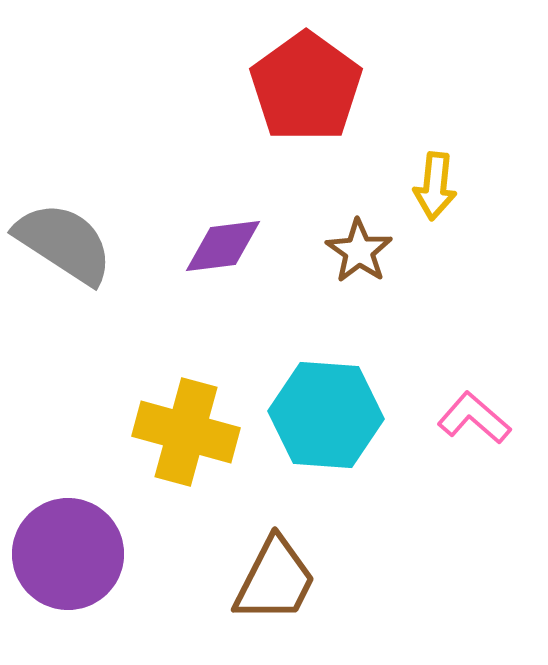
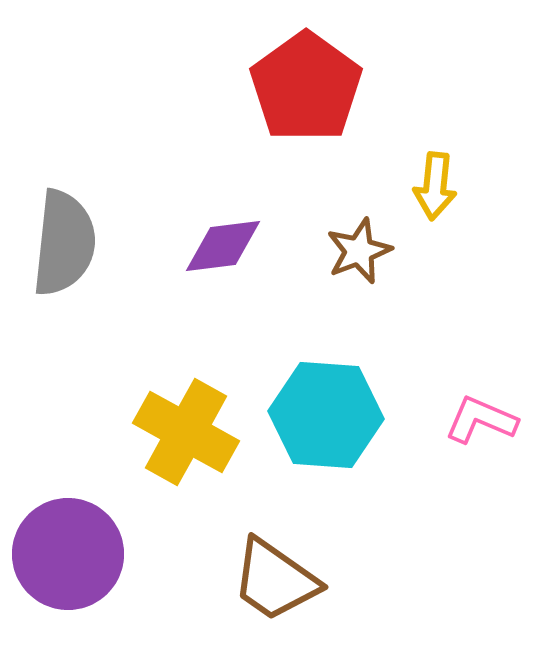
gray semicircle: rotated 63 degrees clockwise
brown star: rotated 16 degrees clockwise
pink L-shape: moved 7 px right, 2 px down; rotated 18 degrees counterclockwise
yellow cross: rotated 14 degrees clockwise
brown trapezoid: rotated 98 degrees clockwise
